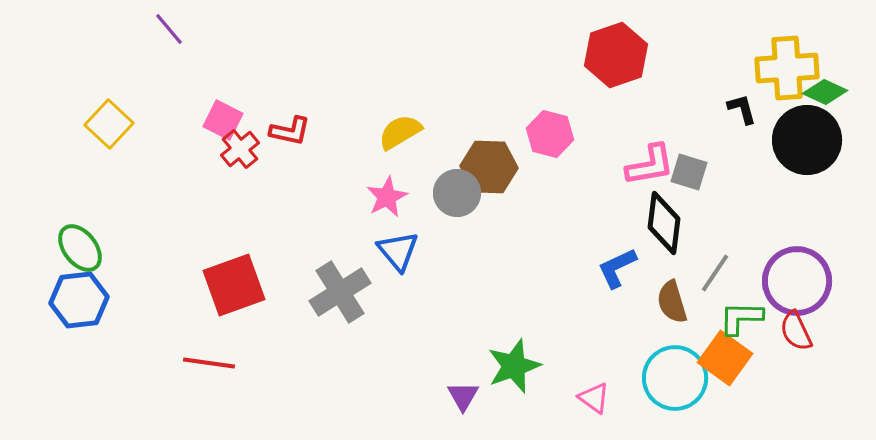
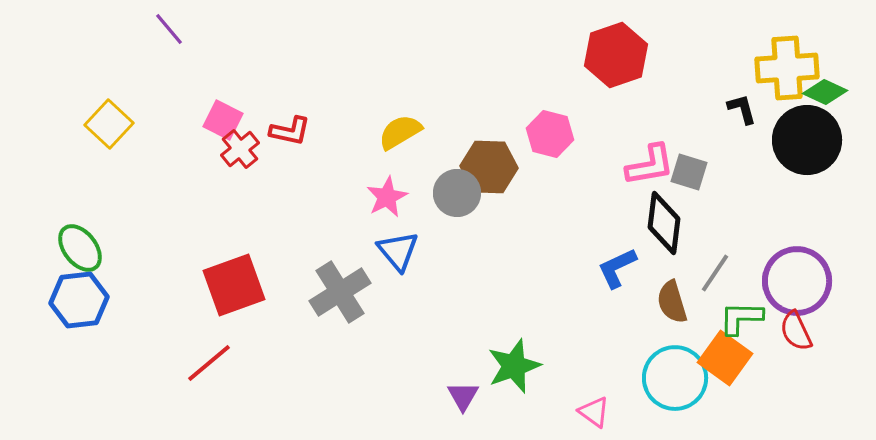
red line: rotated 48 degrees counterclockwise
pink triangle: moved 14 px down
